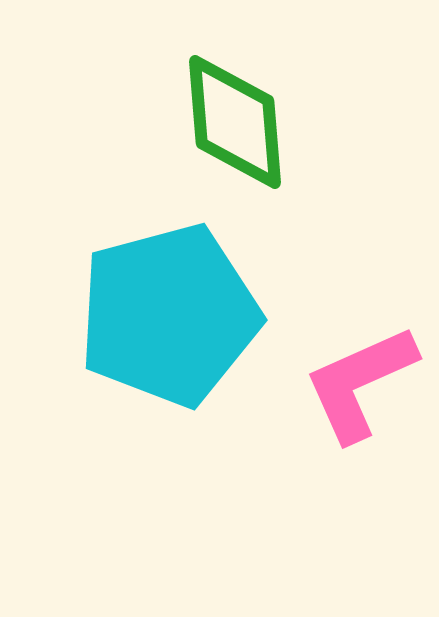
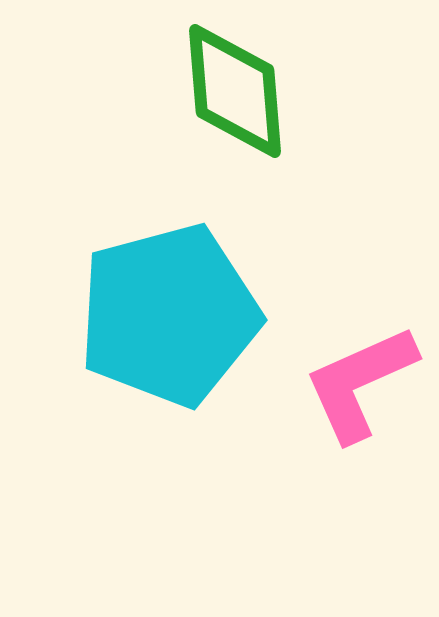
green diamond: moved 31 px up
